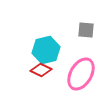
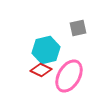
gray square: moved 8 px left, 2 px up; rotated 18 degrees counterclockwise
pink ellipse: moved 12 px left, 2 px down
